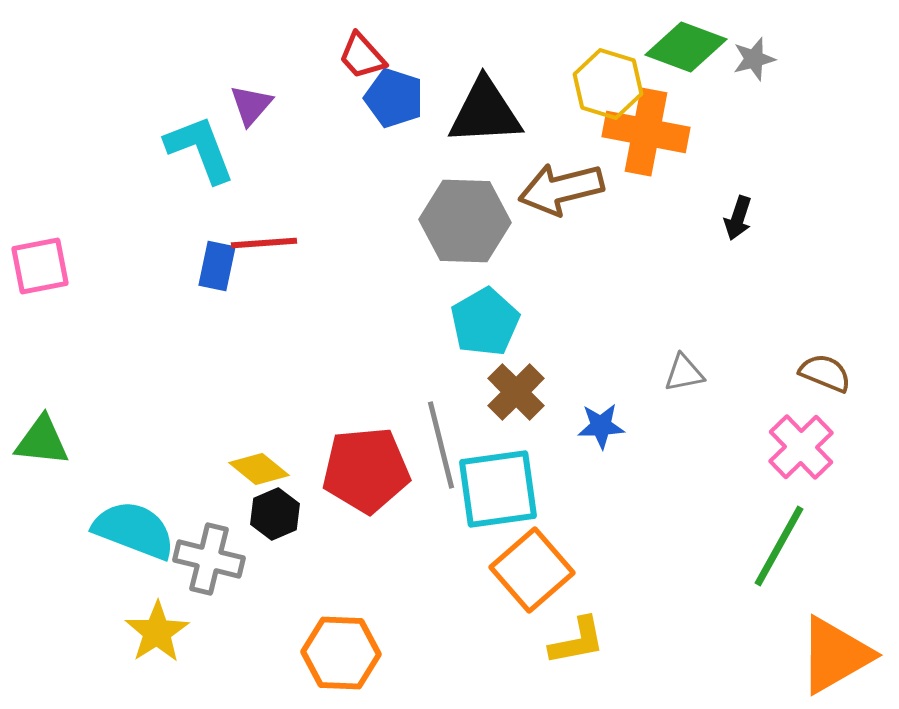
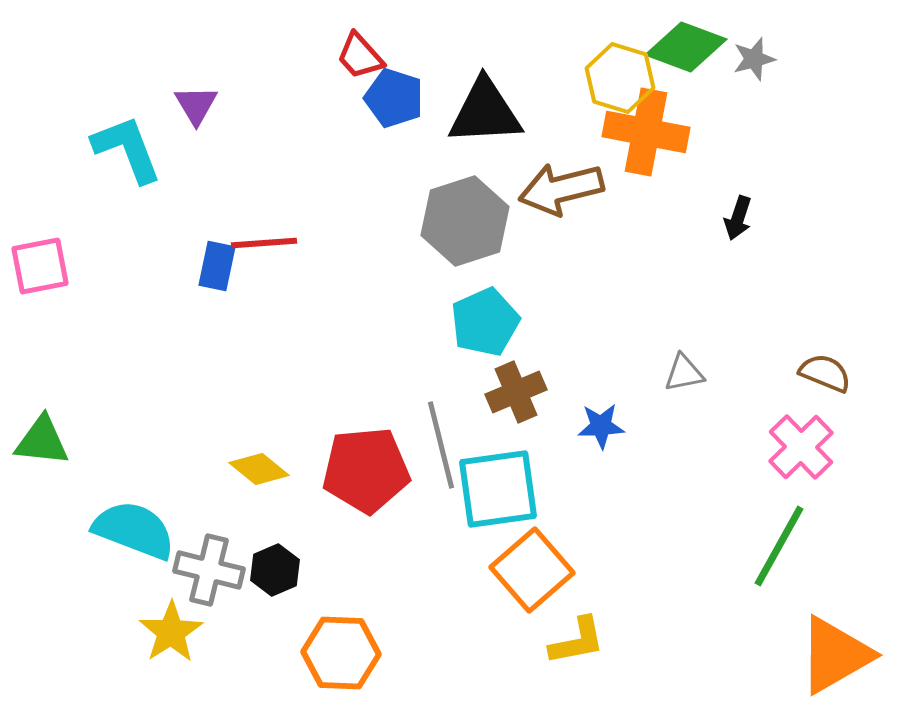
red trapezoid: moved 2 px left
yellow hexagon: moved 12 px right, 6 px up
purple triangle: moved 55 px left; rotated 12 degrees counterclockwise
cyan L-shape: moved 73 px left
gray hexagon: rotated 20 degrees counterclockwise
cyan pentagon: rotated 6 degrees clockwise
brown cross: rotated 22 degrees clockwise
black hexagon: moved 56 px down
gray cross: moved 11 px down
yellow star: moved 14 px right
